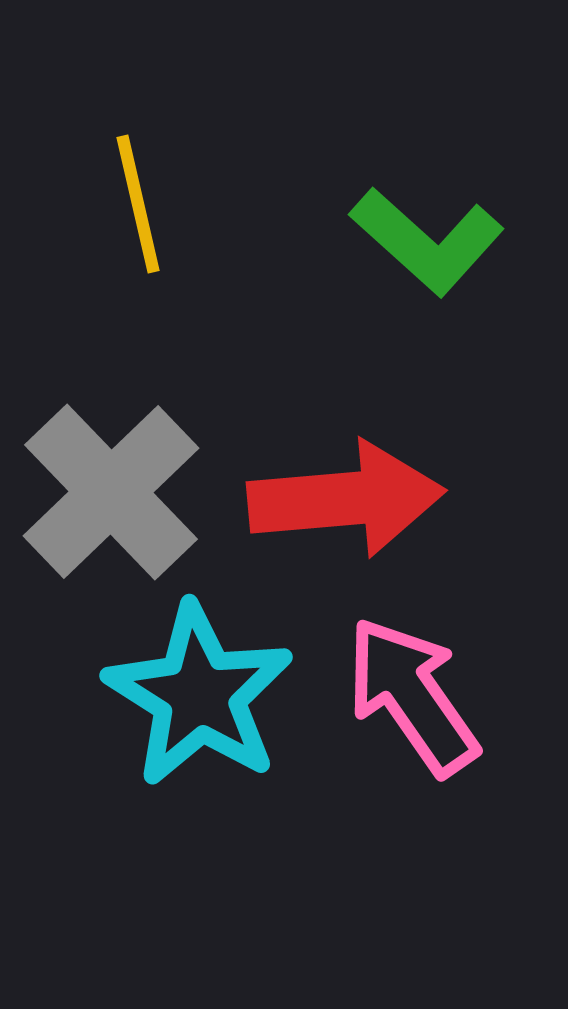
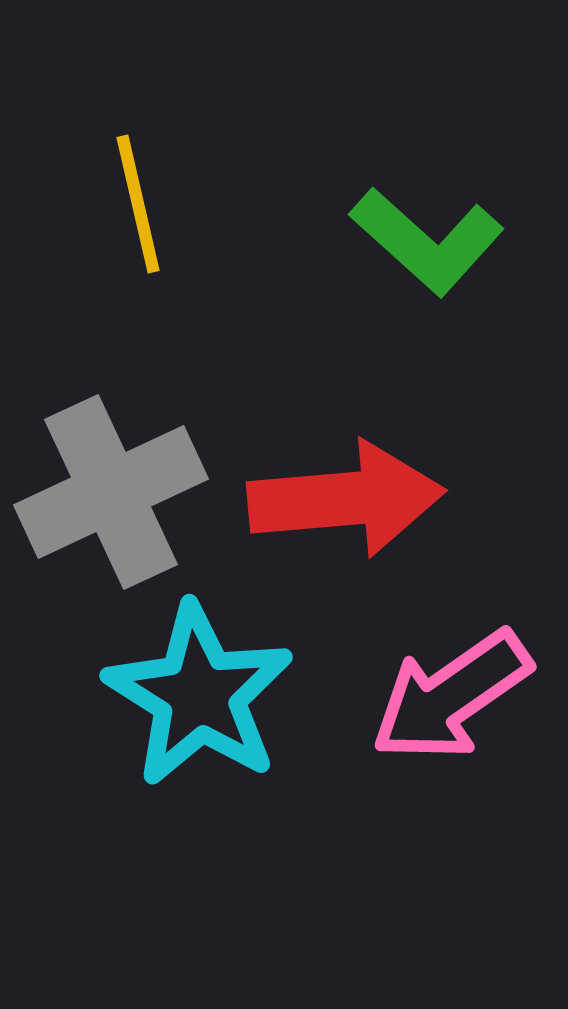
gray cross: rotated 19 degrees clockwise
pink arrow: moved 39 px right; rotated 90 degrees counterclockwise
